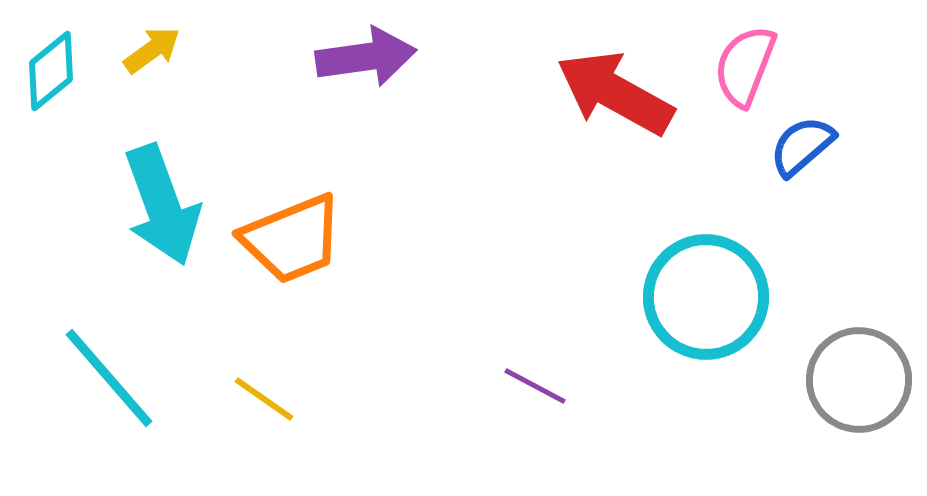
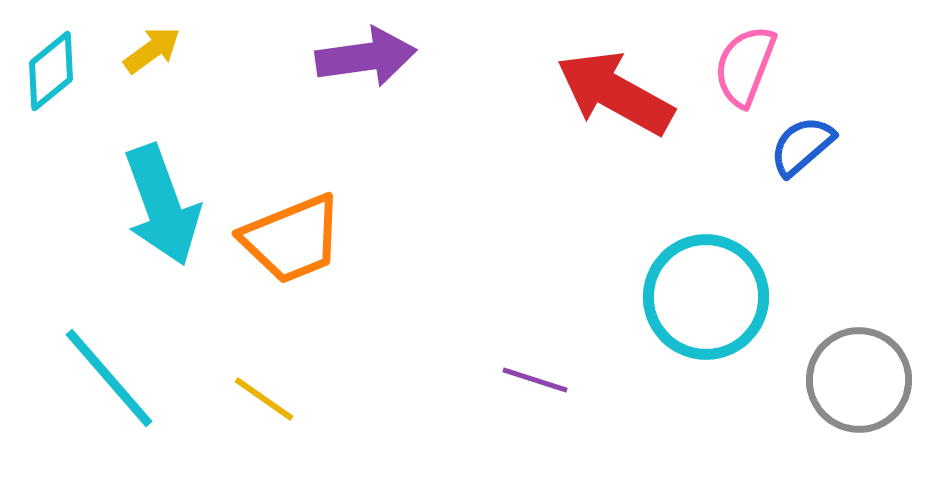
purple line: moved 6 px up; rotated 10 degrees counterclockwise
